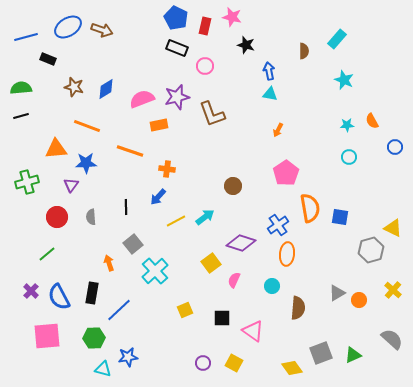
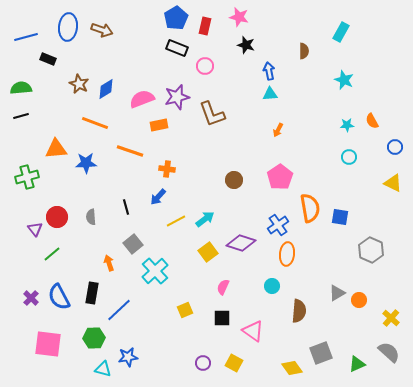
pink star at (232, 17): moved 7 px right
blue pentagon at (176, 18): rotated 15 degrees clockwise
blue ellipse at (68, 27): rotated 52 degrees counterclockwise
cyan rectangle at (337, 39): moved 4 px right, 7 px up; rotated 12 degrees counterclockwise
brown star at (74, 87): moved 5 px right, 3 px up; rotated 12 degrees clockwise
cyan triangle at (270, 94): rotated 14 degrees counterclockwise
orange line at (87, 126): moved 8 px right, 3 px up
pink pentagon at (286, 173): moved 6 px left, 4 px down
green cross at (27, 182): moved 5 px up
purple triangle at (71, 185): moved 36 px left, 44 px down; rotated 14 degrees counterclockwise
brown circle at (233, 186): moved 1 px right, 6 px up
black line at (126, 207): rotated 14 degrees counterclockwise
cyan arrow at (205, 217): moved 2 px down
yellow triangle at (393, 228): moved 45 px up
gray hexagon at (371, 250): rotated 20 degrees counterclockwise
green line at (47, 254): moved 5 px right
yellow square at (211, 263): moved 3 px left, 11 px up
pink semicircle at (234, 280): moved 11 px left, 7 px down
yellow cross at (393, 290): moved 2 px left, 28 px down
purple cross at (31, 291): moved 7 px down
brown semicircle at (298, 308): moved 1 px right, 3 px down
pink square at (47, 336): moved 1 px right, 8 px down; rotated 12 degrees clockwise
gray semicircle at (392, 339): moved 3 px left, 13 px down
green triangle at (353, 355): moved 4 px right, 9 px down
